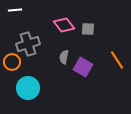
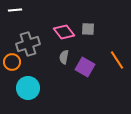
pink diamond: moved 7 px down
purple square: moved 2 px right
